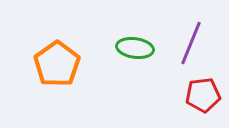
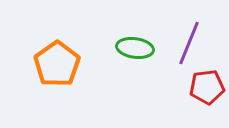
purple line: moved 2 px left
red pentagon: moved 4 px right, 8 px up
